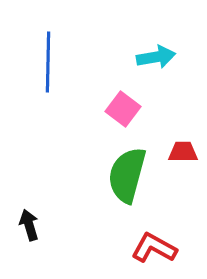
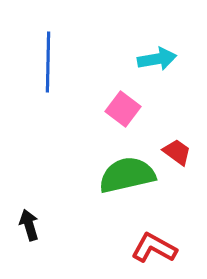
cyan arrow: moved 1 px right, 2 px down
red trapezoid: moved 6 px left; rotated 36 degrees clockwise
green semicircle: rotated 62 degrees clockwise
